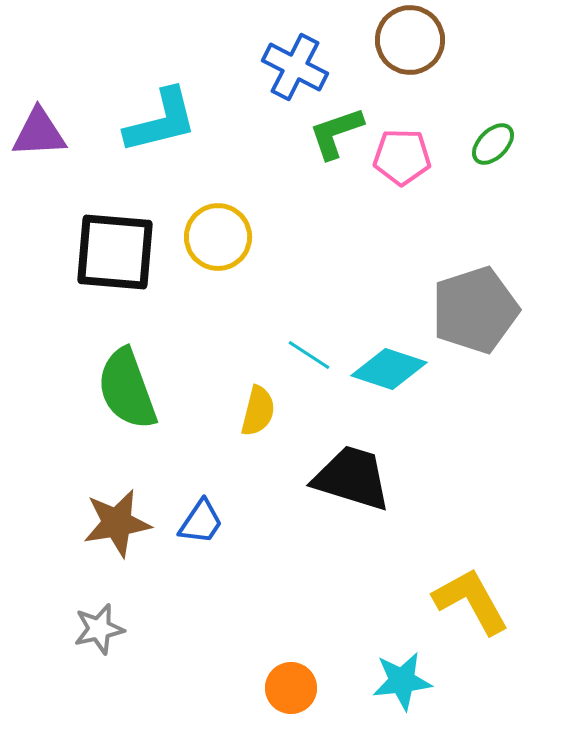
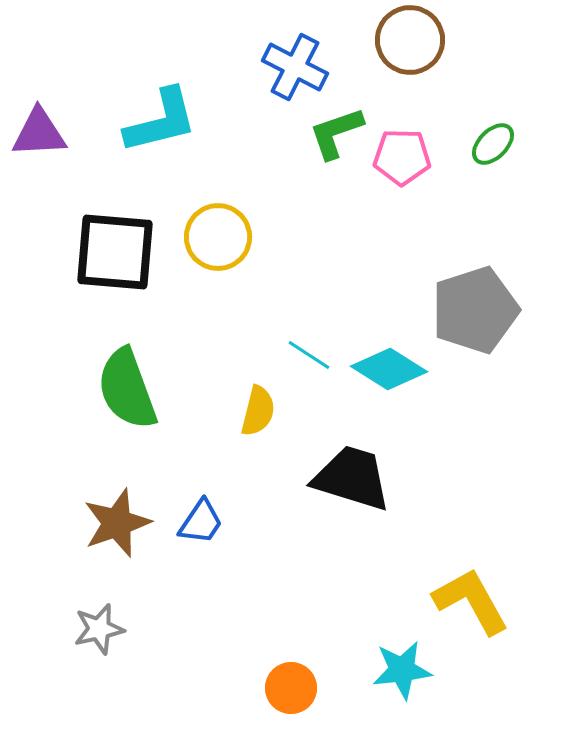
cyan diamond: rotated 14 degrees clockwise
brown star: rotated 10 degrees counterclockwise
cyan star: moved 11 px up
